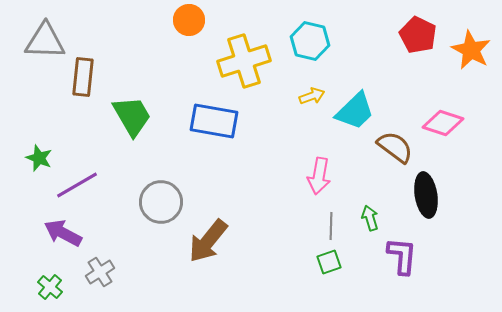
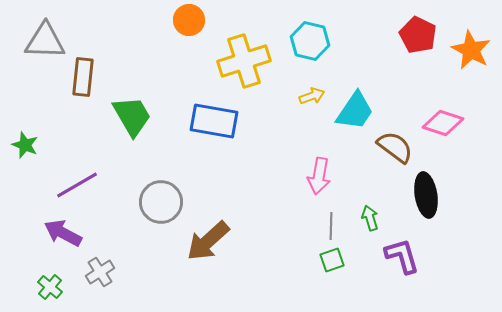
cyan trapezoid: rotated 12 degrees counterclockwise
green star: moved 14 px left, 13 px up
brown arrow: rotated 9 degrees clockwise
purple L-shape: rotated 21 degrees counterclockwise
green square: moved 3 px right, 2 px up
